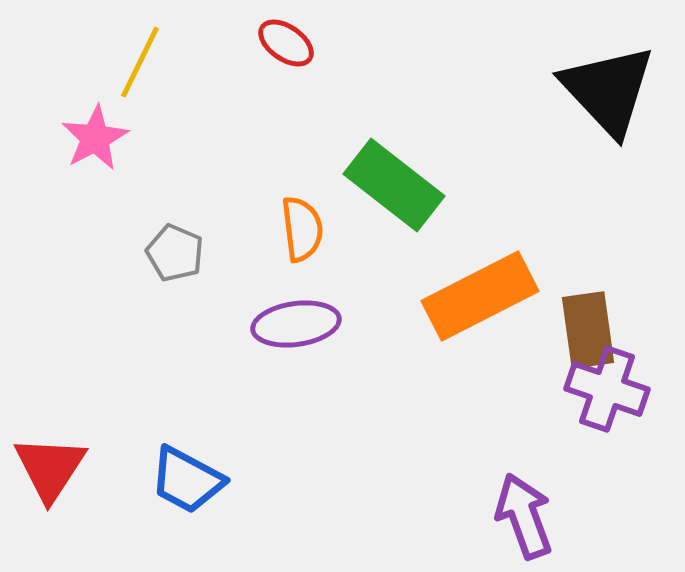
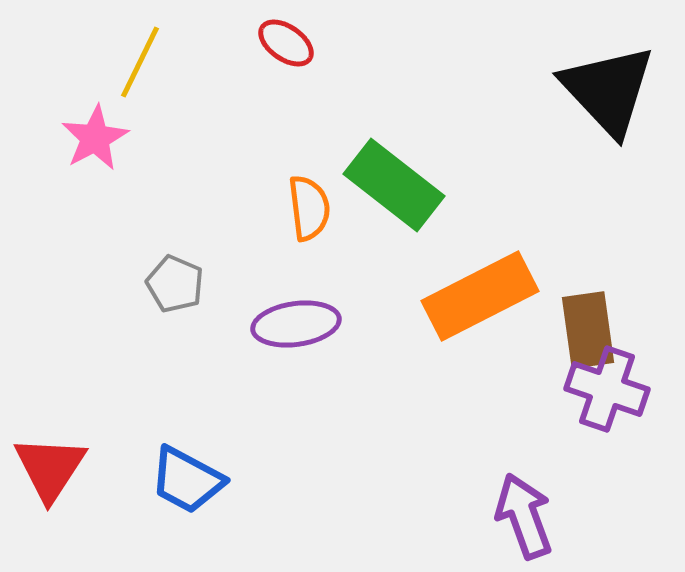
orange semicircle: moved 7 px right, 21 px up
gray pentagon: moved 31 px down
